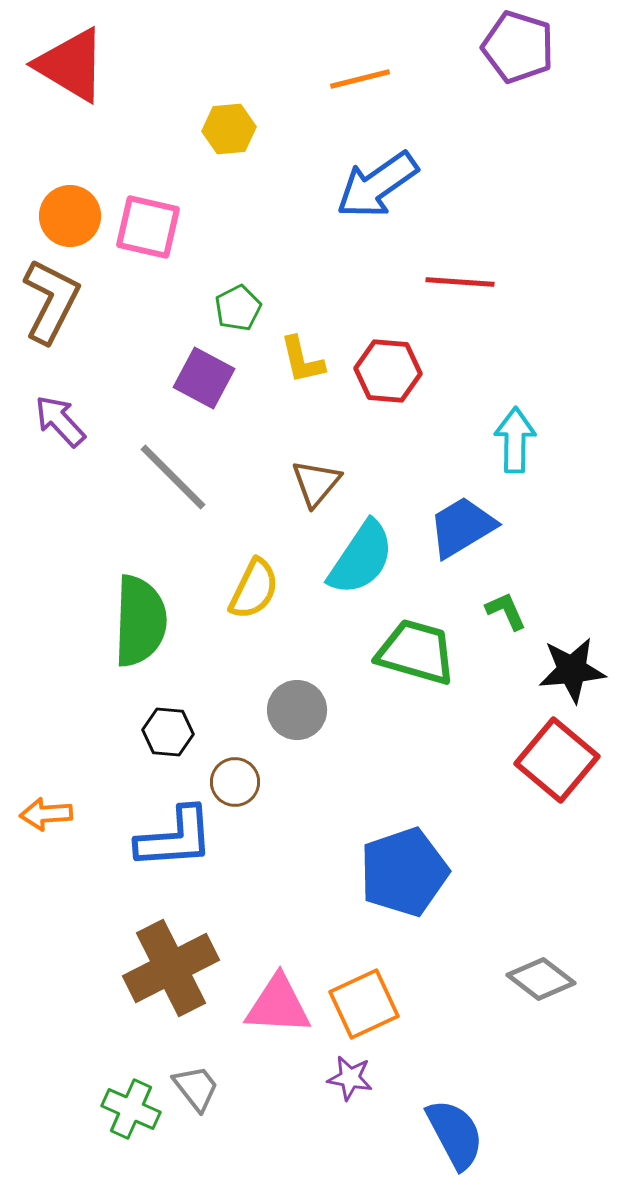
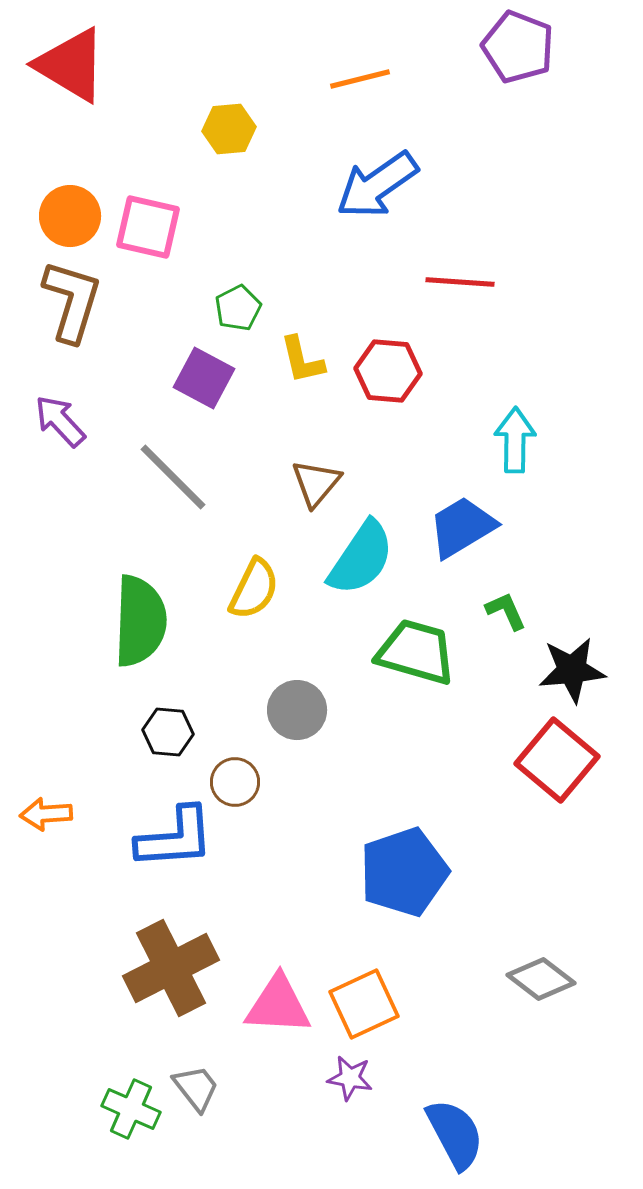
purple pentagon: rotated 4 degrees clockwise
brown L-shape: moved 21 px right; rotated 10 degrees counterclockwise
